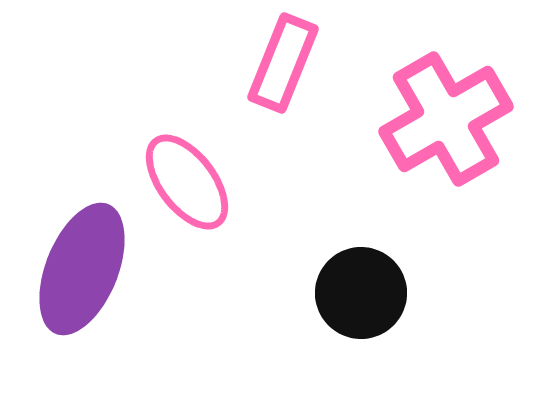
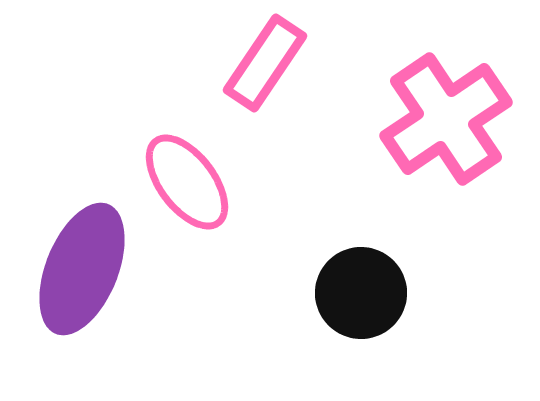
pink rectangle: moved 18 px left; rotated 12 degrees clockwise
pink cross: rotated 4 degrees counterclockwise
